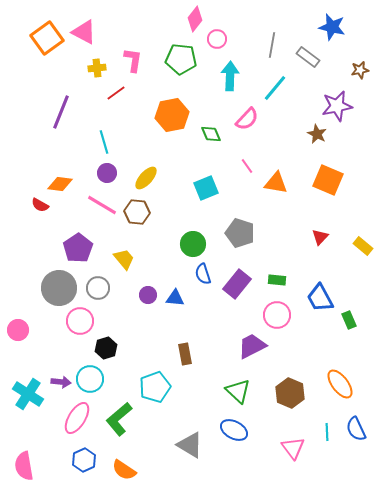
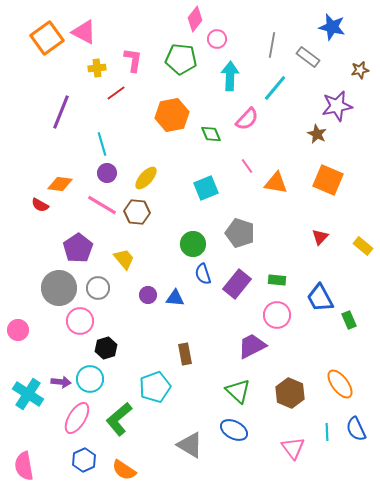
cyan line at (104, 142): moved 2 px left, 2 px down
